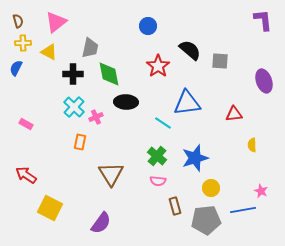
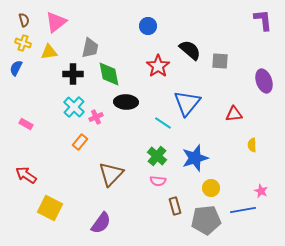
brown semicircle: moved 6 px right, 1 px up
yellow cross: rotated 21 degrees clockwise
yellow triangle: rotated 36 degrees counterclockwise
blue triangle: rotated 44 degrees counterclockwise
orange rectangle: rotated 28 degrees clockwise
brown triangle: rotated 16 degrees clockwise
